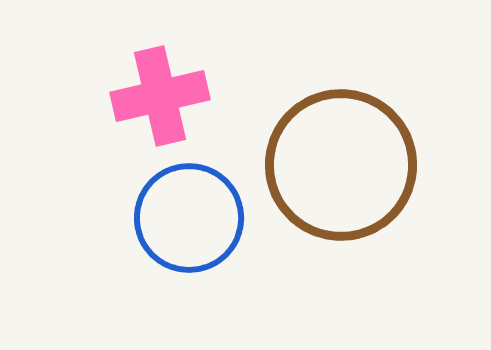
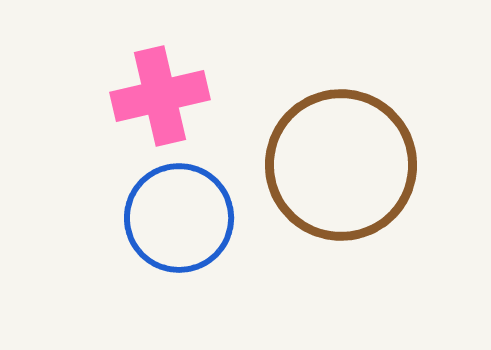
blue circle: moved 10 px left
